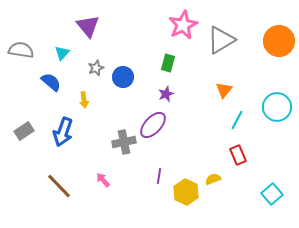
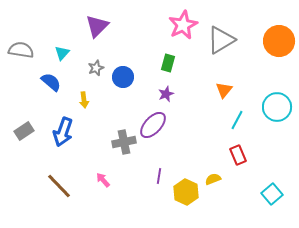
purple triangle: moved 9 px right; rotated 25 degrees clockwise
